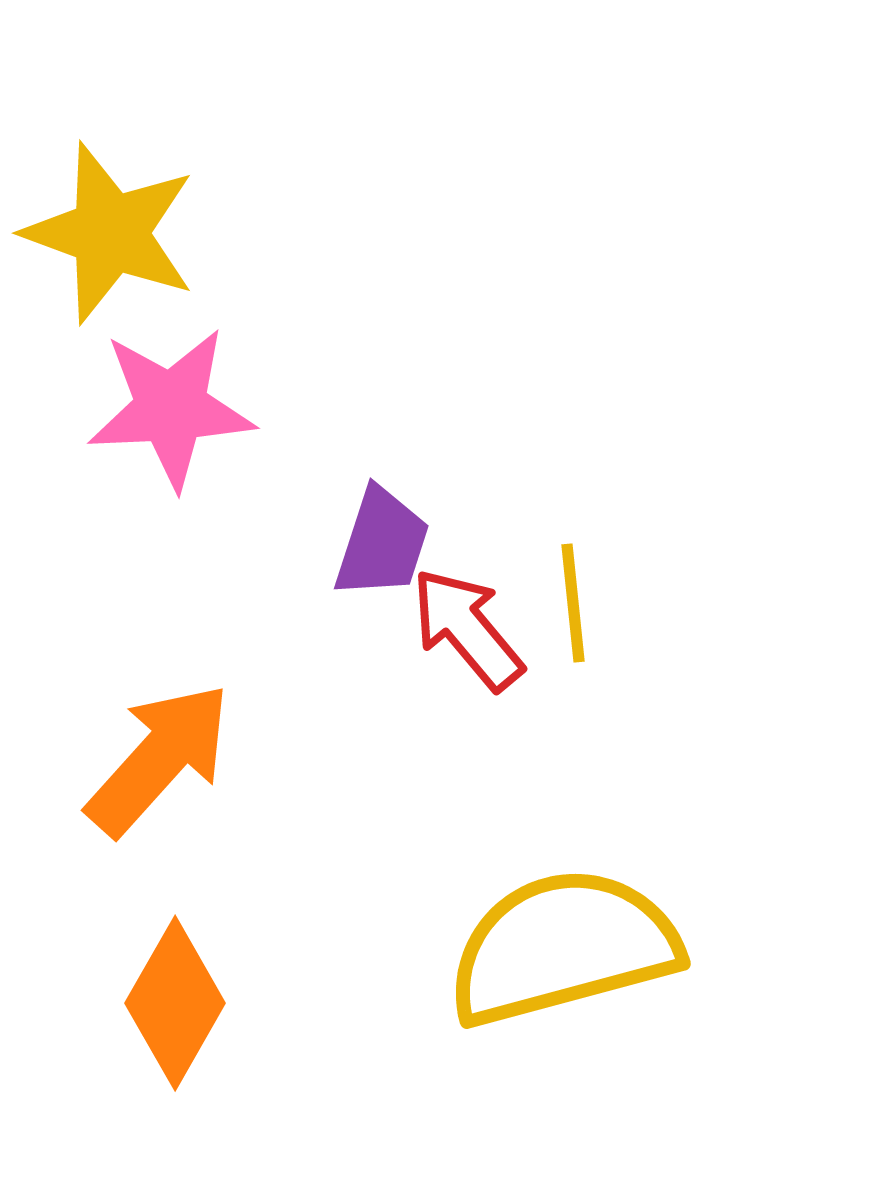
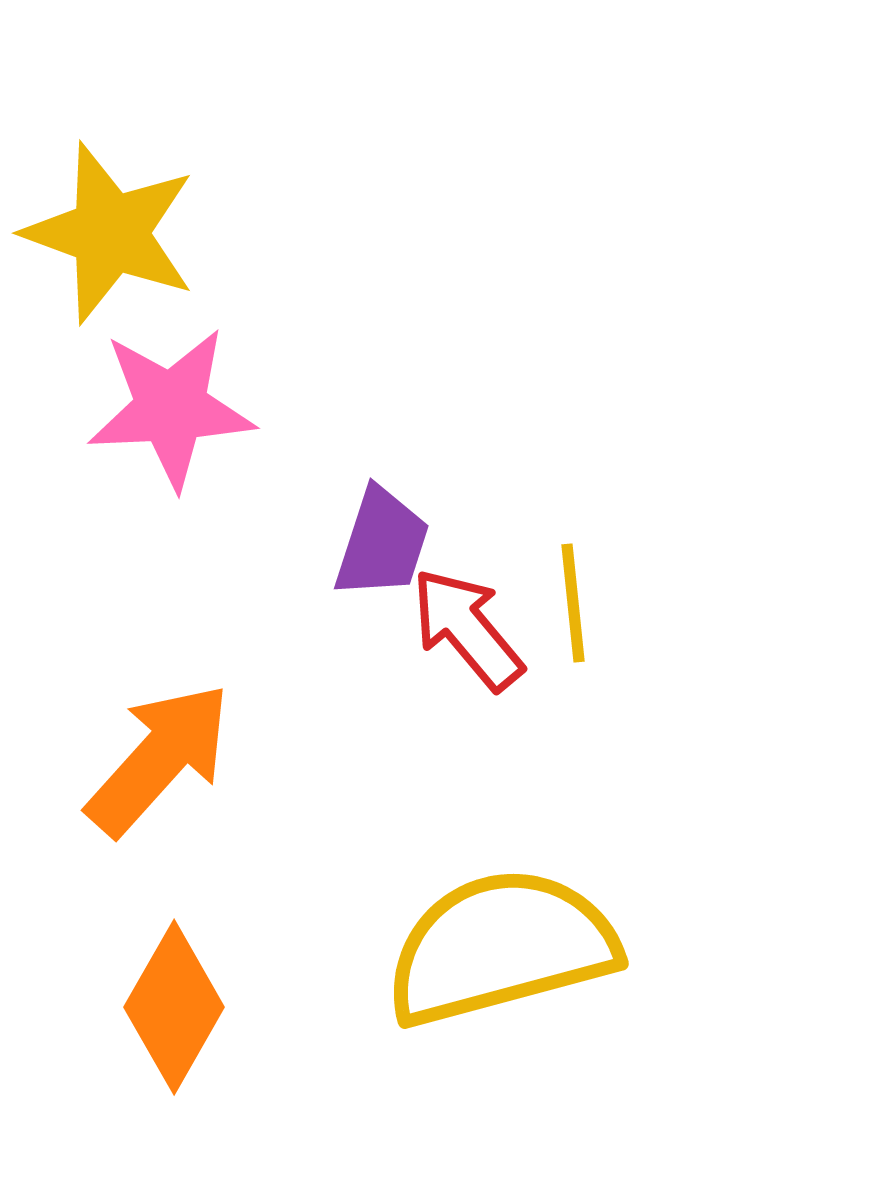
yellow semicircle: moved 62 px left
orange diamond: moved 1 px left, 4 px down
